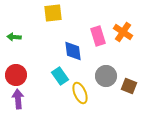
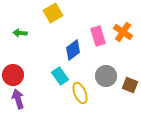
yellow square: rotated 24 degrees counterclockwise
green arrow: moved 6 px right, 4 px up
blue diamond: moved 1 px up; rotated 60 degrees clockwise
red circle: moved 3 px left
brown square: moved 1 px right, 1 px up
purple arrow: rotated 12 degrees counterclockwise
